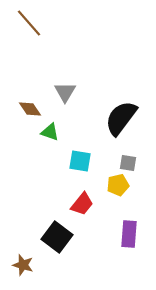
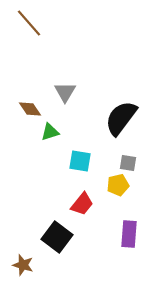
green triangle: rotated 36 degrees counterclockwise
